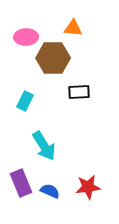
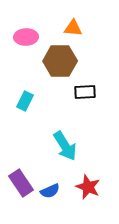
brown hexagon: moved 7 px right, 3 px down
black rectangle: moved 6 px right
cyan arrow: moved 21 px right
purple rectangle: rotated 12 degrees counterclockwise
red star: rotated 30 degrees clockwise
blue semicircle: rotated 132 degrees clockwise
